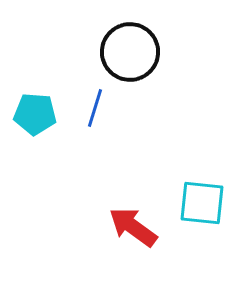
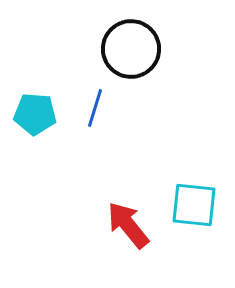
black circle: moved 1 px right, 3 px up
cyan square: moved 8 px left, 2 px down
red arrow: moved 5 px left, 2 px up; rotated 15 degrees clockwise
